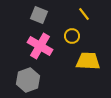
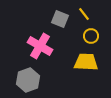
gray square: moved 21 px right, 4 px down
yellow circle: moved 19 px right
yellow trapezoid: moved 2 px left, 1 px down
